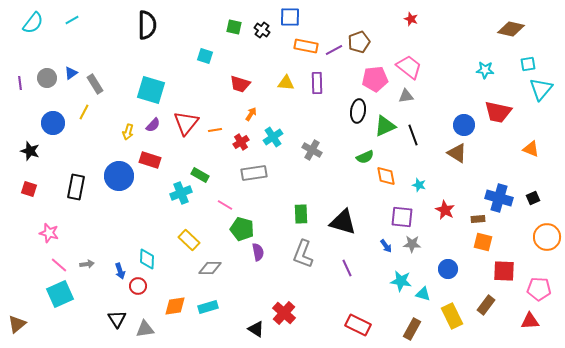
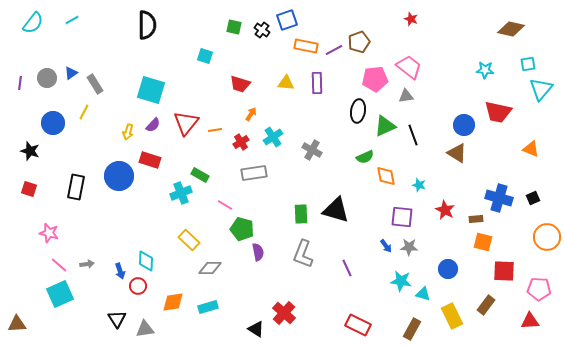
blue square at (290, 17): moved 3 px left, 3 px down; rotated 20 degrees counterclockwise
purple line at (20, 83): rotated 16 degrees clockwise
brown rectangle at (478, 219): moved 2 px left
black triangle at (343, 222): moved 7 px left, 12 px up
gray star at (412, 244): moved 3 px left, 3 px down
cyan diamond at (147, 259): moved 1 px left, 2 px down
orange diamond at (175, 306): moved 2 px left, 4 px up
brown triangle at (17, 324): rotated 36 degrees clockwise
